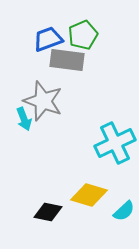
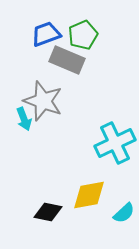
blue trapezoid: moved 2 px left, 5 px up
gray rectangle: rotated 16 degrees clockwise
yellow diamond: rotated 27 degrees counterclockwise
cyan semicircle: moved 2 px down
